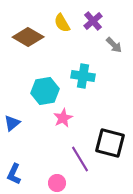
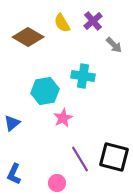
black square: moved 4 px right, 14 px down
